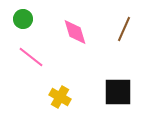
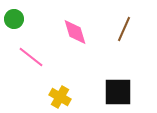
green circle: moved 9 px left
